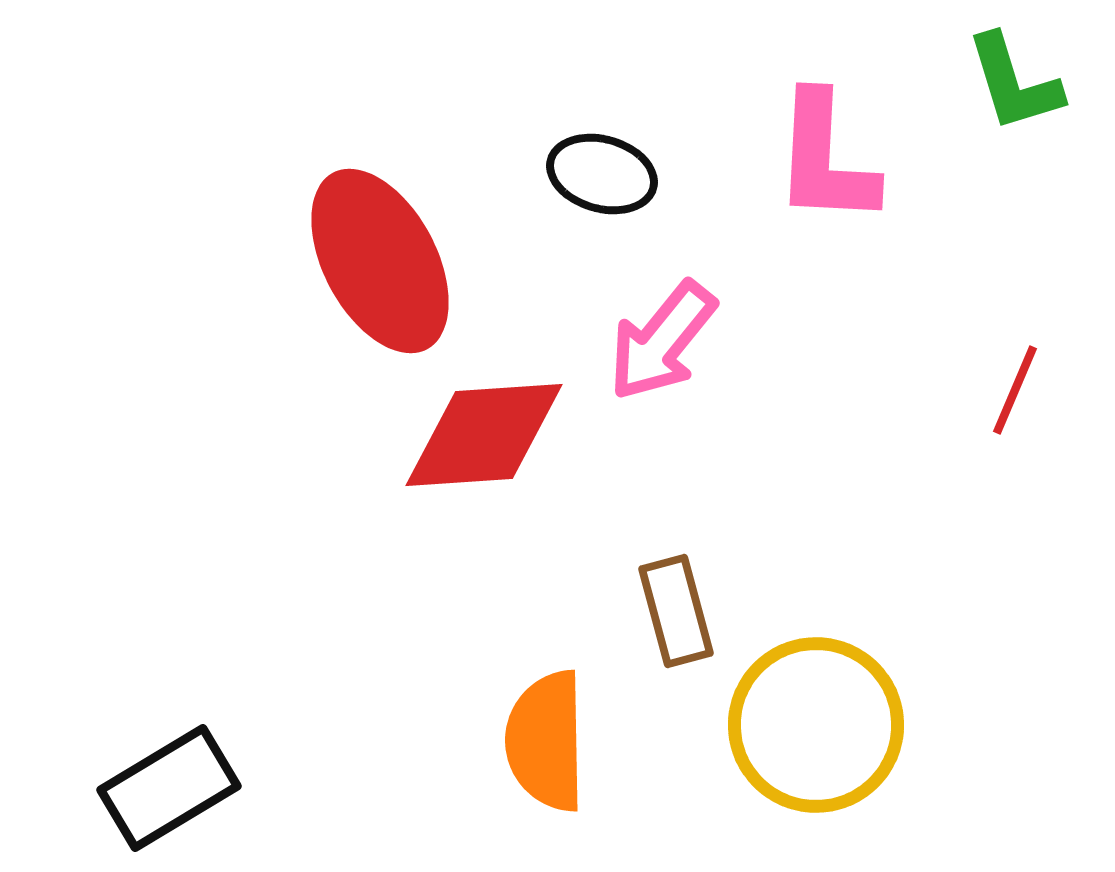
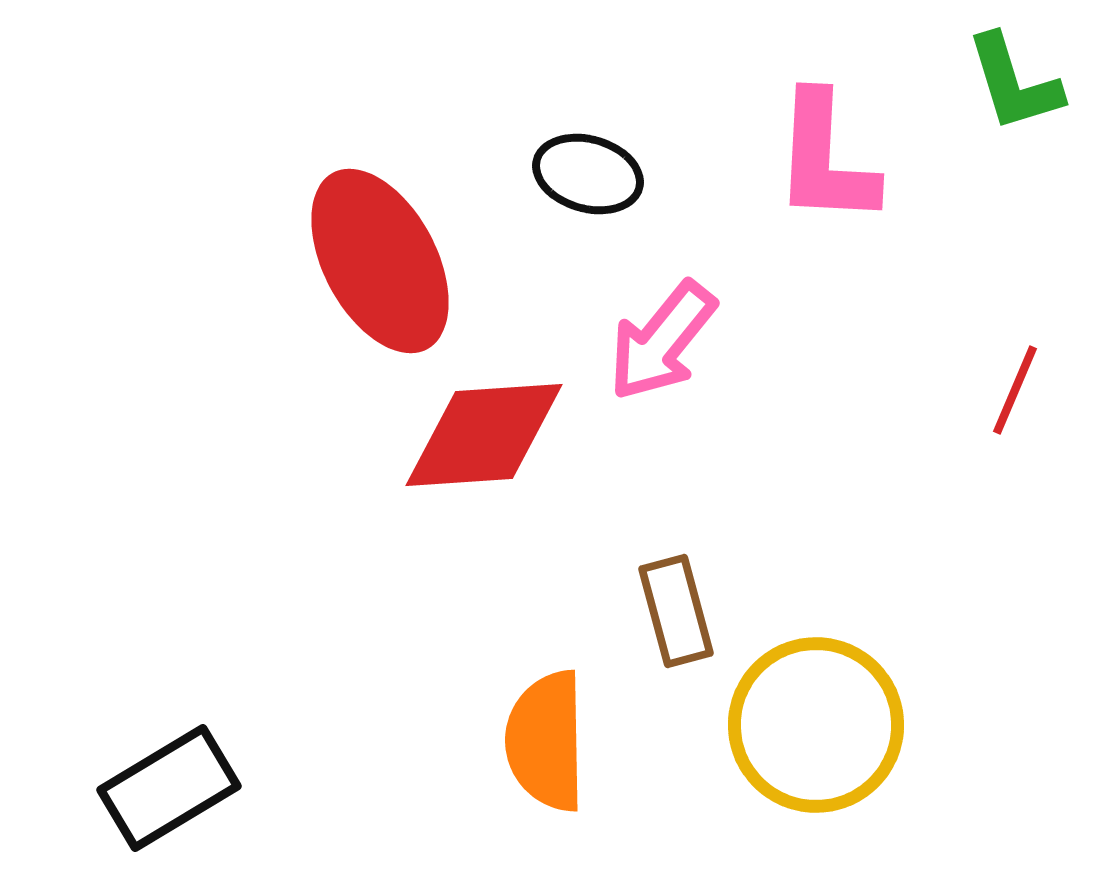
black ellipse: moved 14 px left
